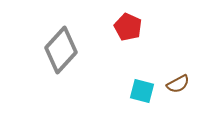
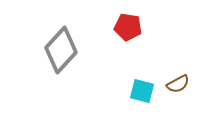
red pentagon: rotated 16 degrees counterclockwise
